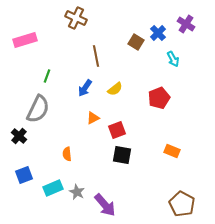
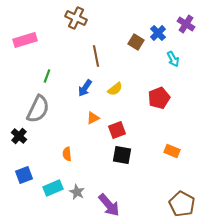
purple arrow: moved 4 px right
